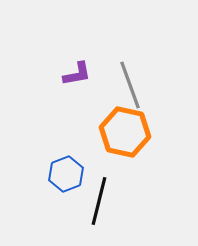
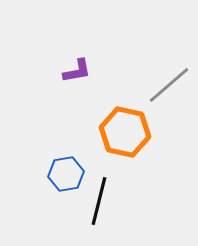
purple L-shape: moved 3 px up
gray line: moved 39 px right; rotated 69 degrees clockwise
blue hexagon: rotated 12 degrees clockwise
